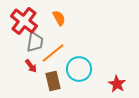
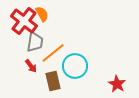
orange semicircle: moved 17 px left, 4 px up
cyan circle: moved 4 px left, 3 px up
